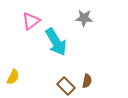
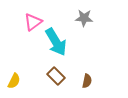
pink triangle: moved 2 px right, 1 px down
yellow semicircle: moved 1 px right, 4 px down
brown rectangle: moved 10 px left, 10 px up
